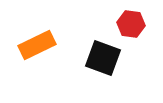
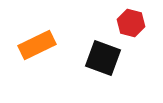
red hexagon: moved 1 px up; rotated 8 degrees clockwise
